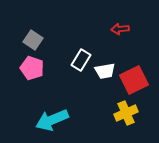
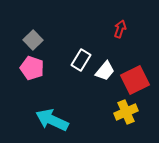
red arrow: rotated 114 degrees clockwise
gray square: rotated 12 degrees clockwise
white trapezoid: rotated 40 degrees counterclockwise
red square: moved 1 px right
yellow cross: moved 1 px up
cyan arrow: rotated 48 degrees clockwise
